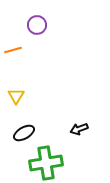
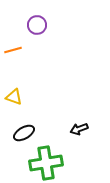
yellow triangle: moved 2 px left, 1 px down; rotated 42 degrees counterclockwise
